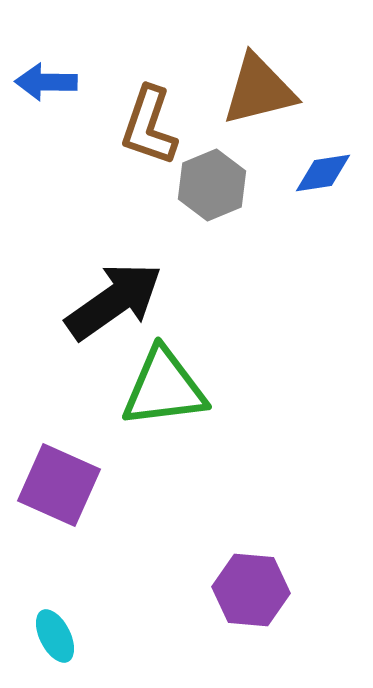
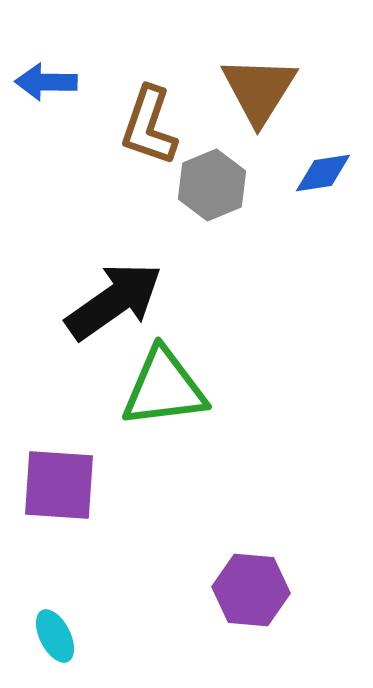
brown triangle: rotated 44 degrees counterclockwise
purple square: rotated 20 degrees counterclockwise
